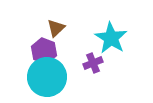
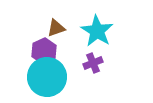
brown triangle: rotated 24 degrees clockwise
cyan star: moved 14 px left, 7 px up
purple hexagon: rotated 15 degrees clockwise
